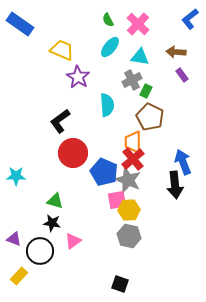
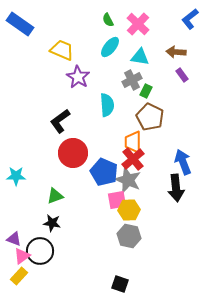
black arrow: moved 1 px right, 3 px down
green triangle: moved 5 px up; rotated 36 degrees counterclockwise
pink triangle: moved 51 px left, 15 px down
